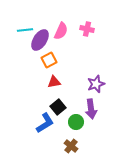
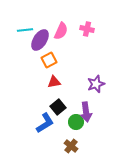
purple arrow: moved 5 px left, 3 px down
